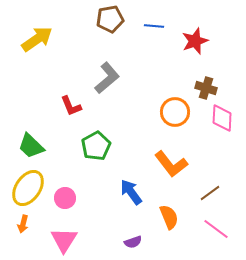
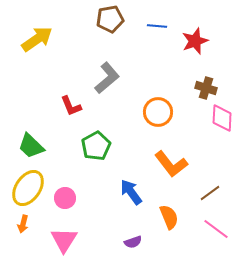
blue line: moved 3 px right
orange circle: moved 17 px left
